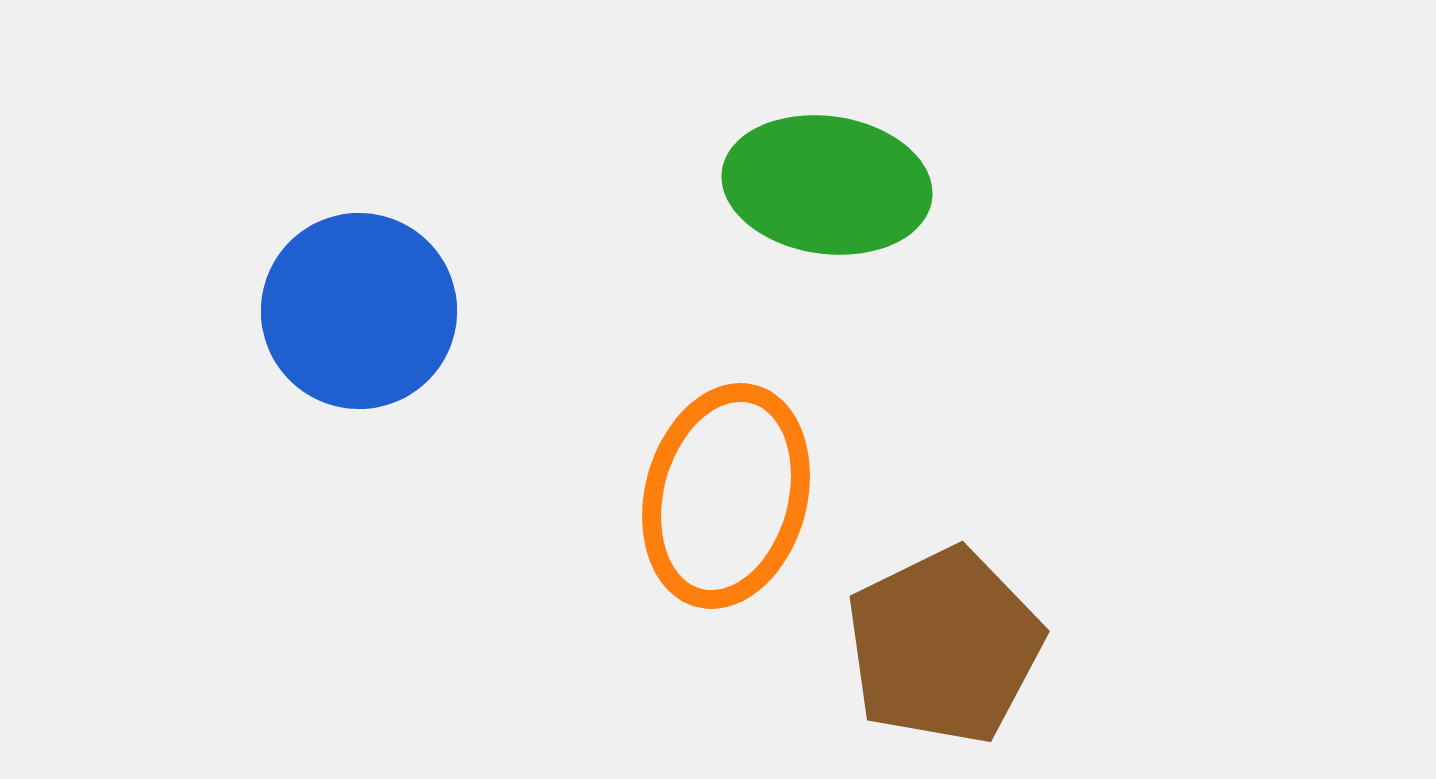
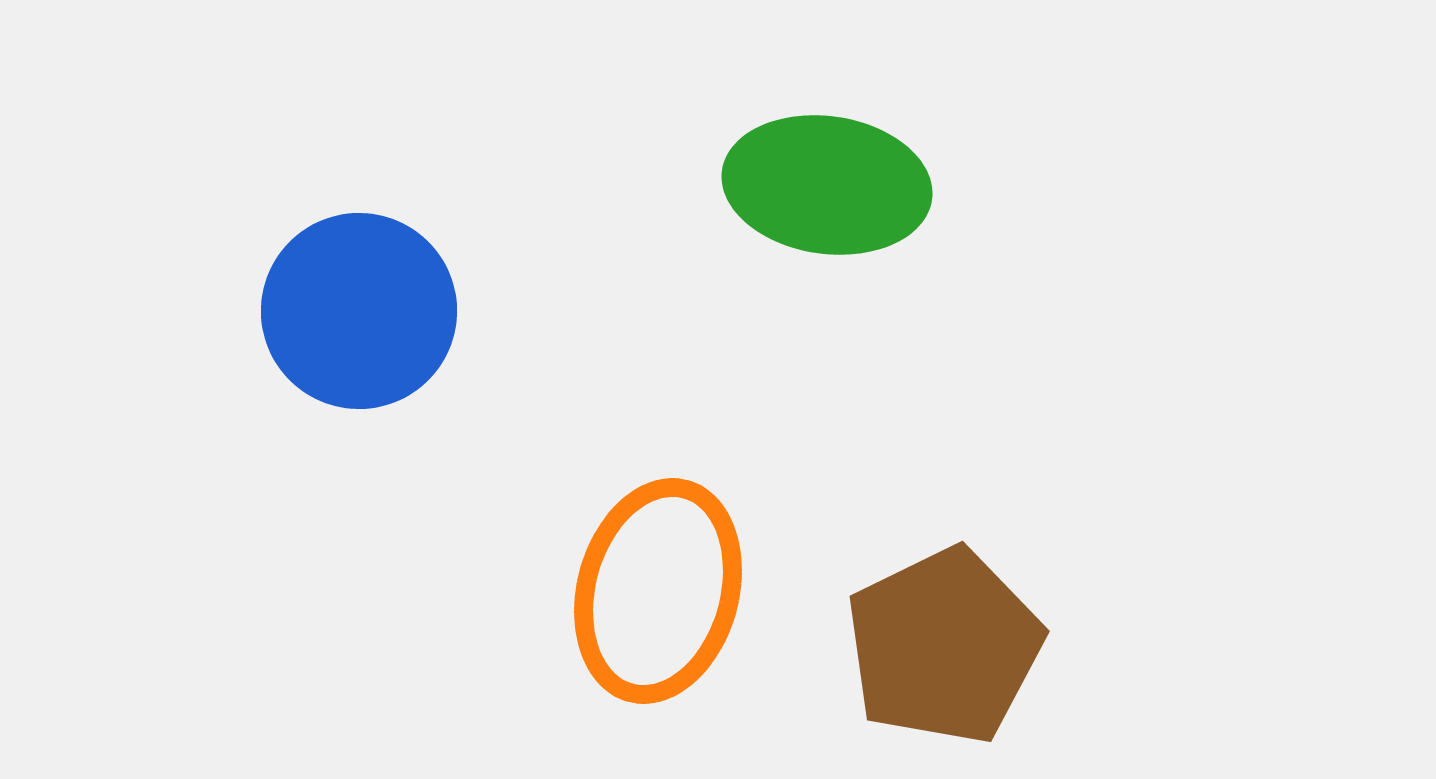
orange ellipse: moved 68 px left, 95 px down
